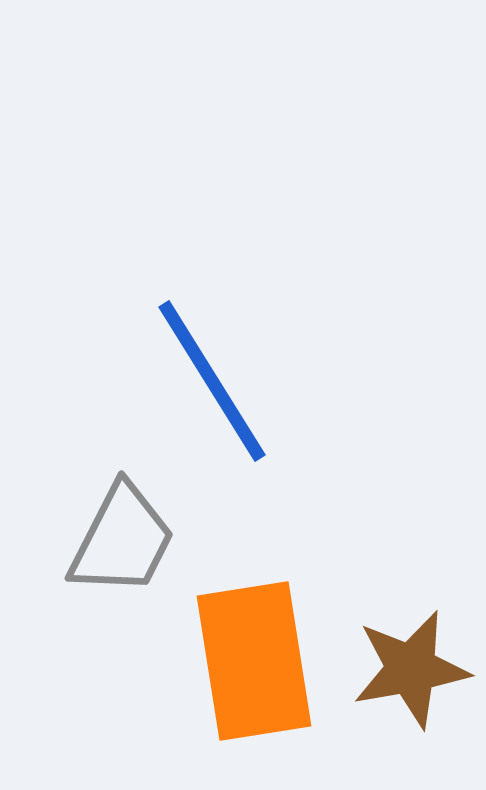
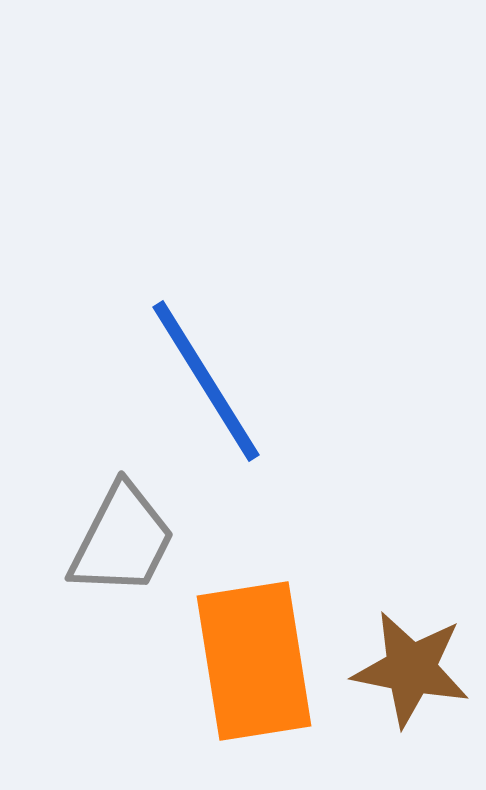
blue line: moved 6 px left
brown star: rotated 21 degrees clockwise
